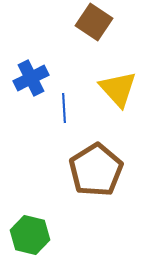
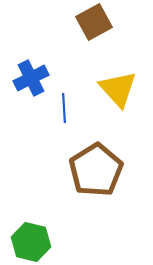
brown square: rotated 27 degrees clockwise
green hexagon: moved 1 px right, 7 px down
